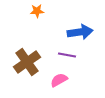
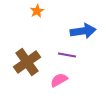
orange star: rotated 24 degrees counterclockwise
blue arrow: moved 3 px right, 1 px up
